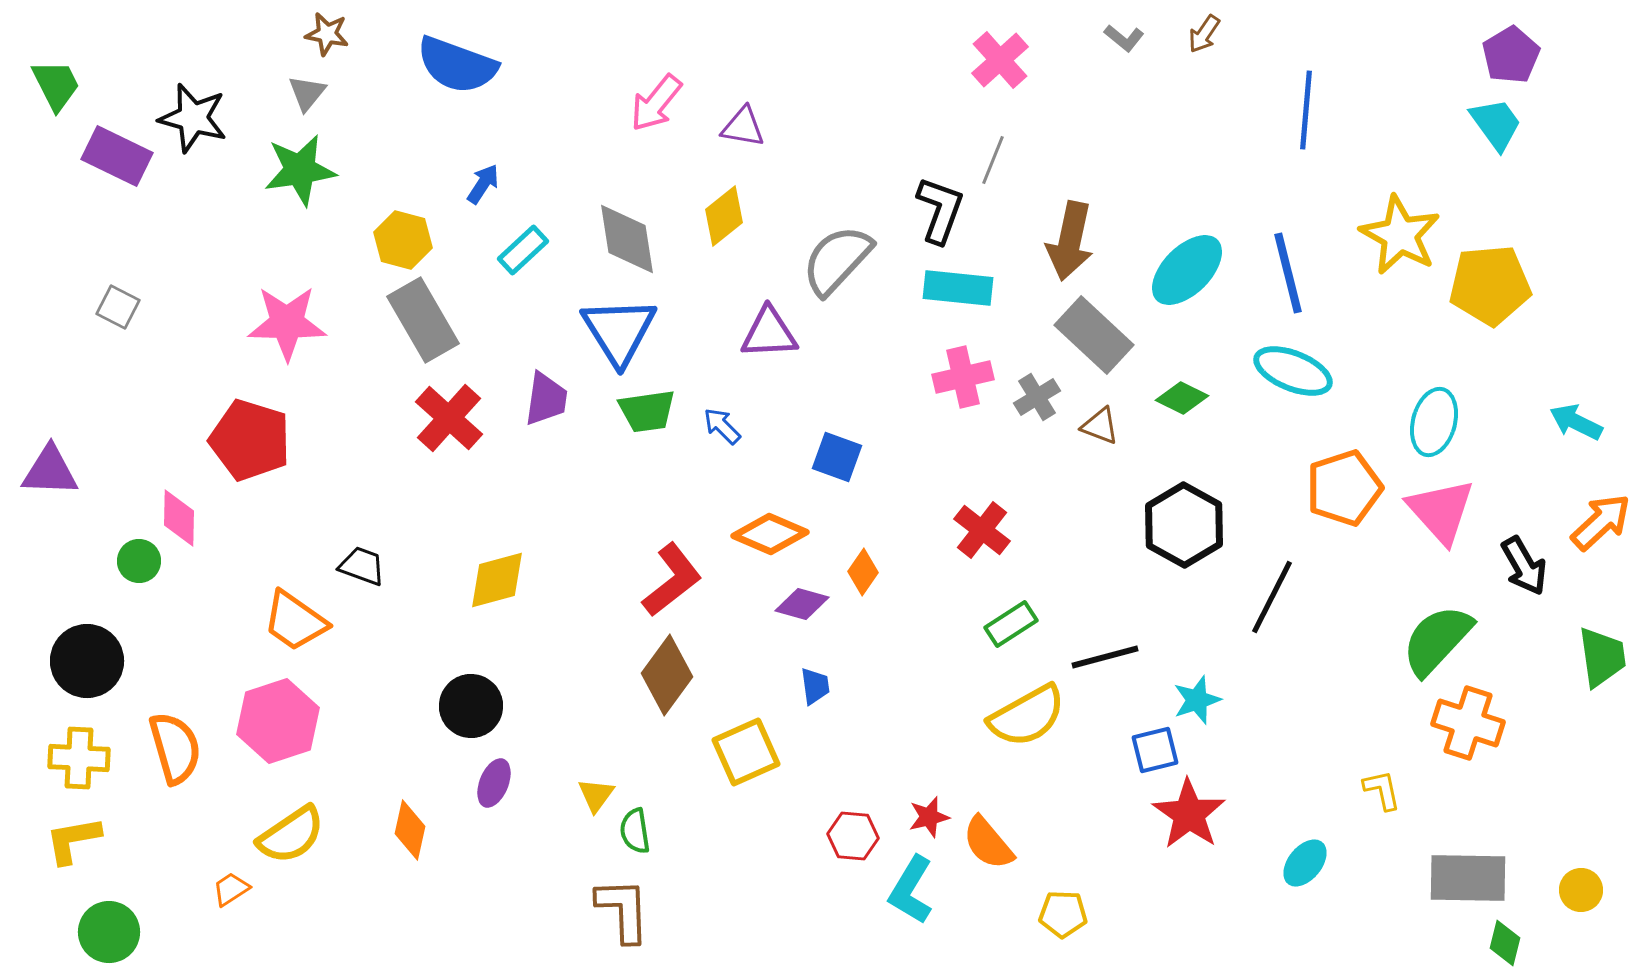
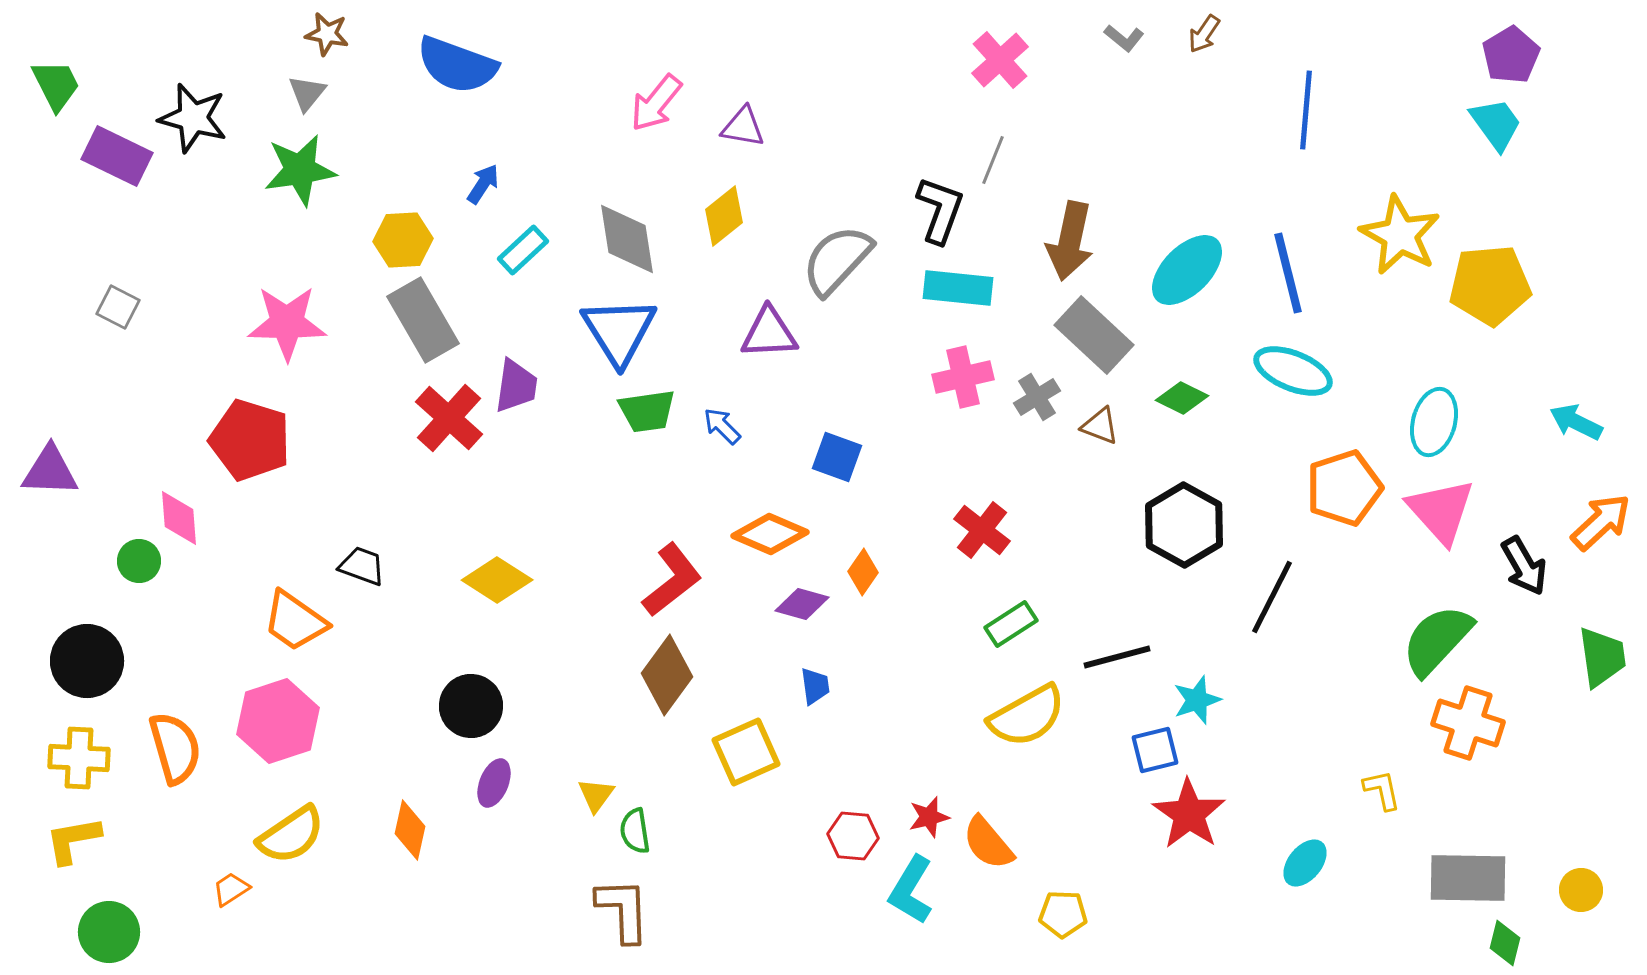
yellow hexagon at (403, 240): rotated 18 degrees counterclockwise
purple trapezoid at (546, 399): moved 30 px left, 13 px up
pink diamond at (179, 518): rotated 6 degrees counterclockwise
yellow diamond at (497, 580): rotated 48 degrees clockwise
black line at (1105, 657): moved 12 px right
